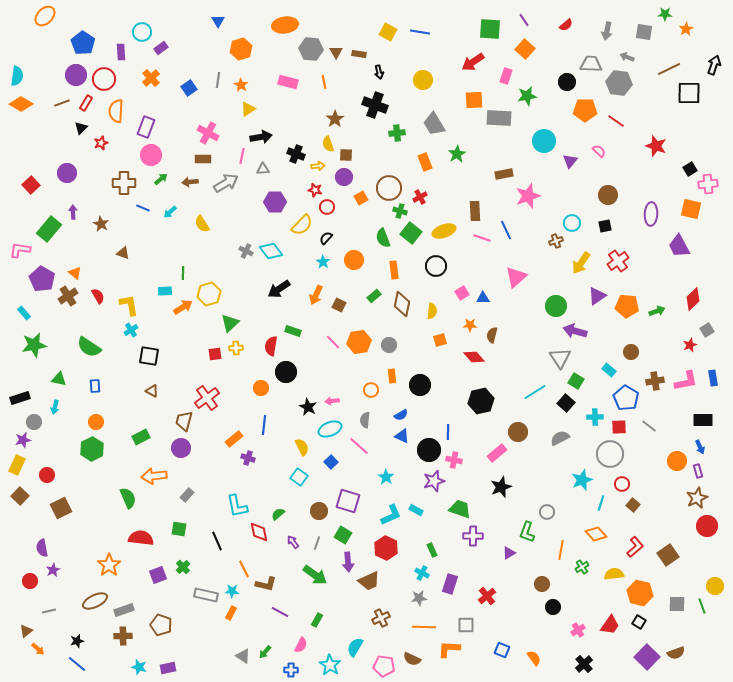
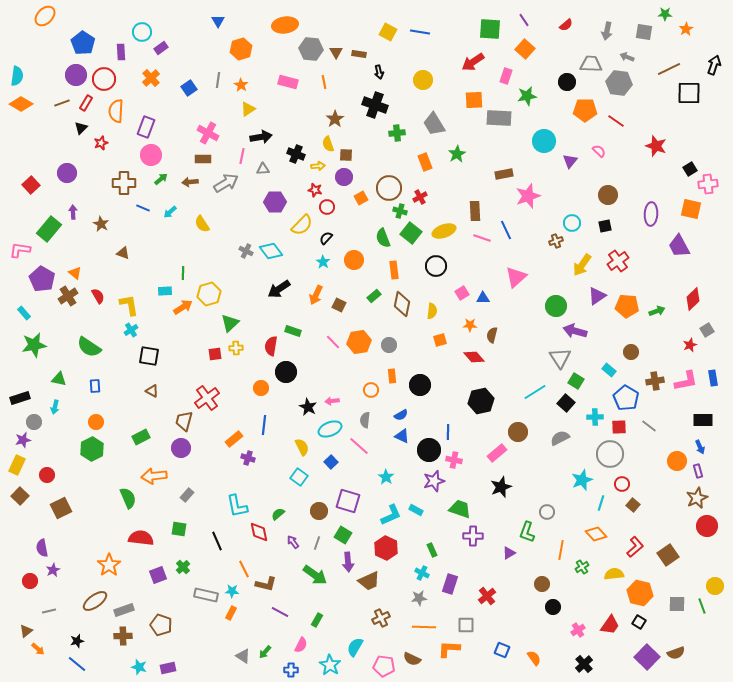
yellow arrow at (581, 263): moved 1 px right, 2 px down
brown ellipse at (95, 601): rotated 10 degrees counterclockwise
